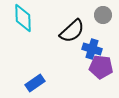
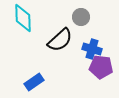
gray circle: moved 22 px left, 2 px down
black semicircle: moved 12 px left, 9 px down
blue rectangle: moved 1 px left, 1 px up
